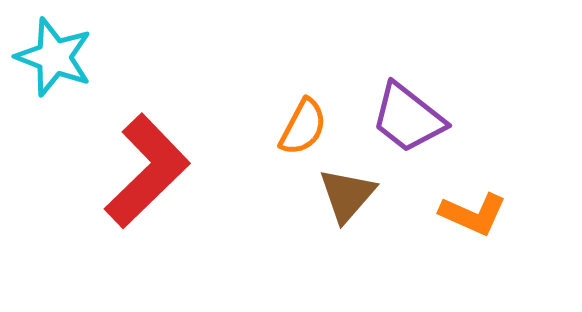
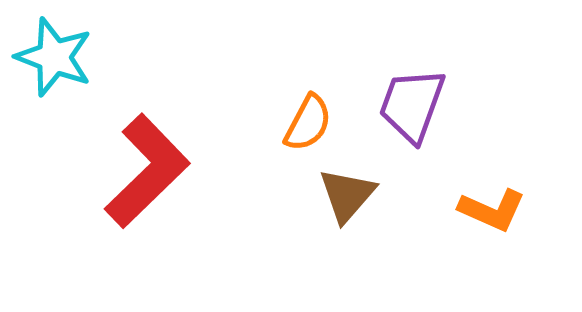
purple trapezoid: moved 4 px right, 13 px up; rotated 72 degrees clockwise
orange semicircle: moved 5 px right, 4 px up
orange L-shape: moved 19 px right, 4 px up
